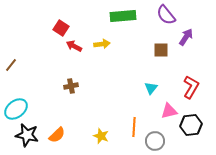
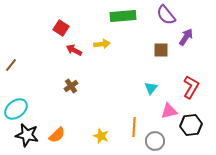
red arrow: moved 4 px down
brown cross: rotated 24 degrees counterclockwise
